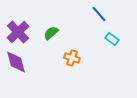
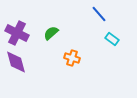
purple cross: moved 1 px left, 1 px down; rotated 20 degrees counterclockwise
